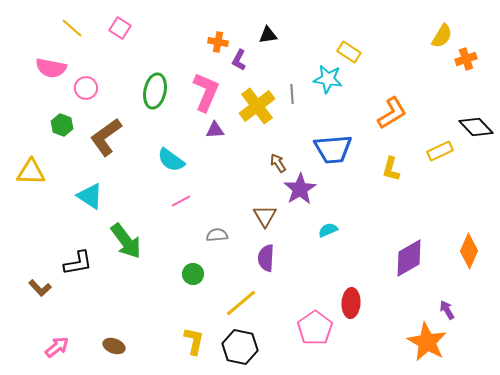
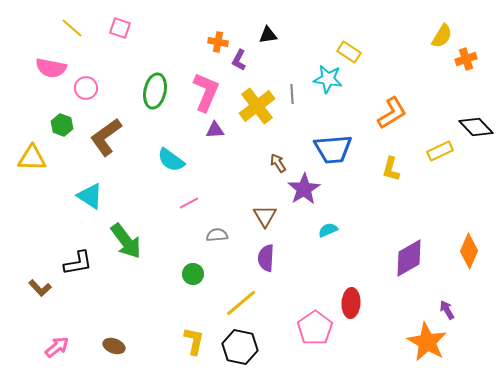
pink square at (120, 28): rotated 15 degrees counterclockwise
yellow triangle at (31, 172): moved 1 px right, 14 px up
purple star at (300, 189): moved 4 px right
pink line at (181, 201): moved 8 px right, 2 px down
